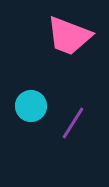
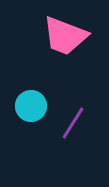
pink trapezoid: moved 4 px left
